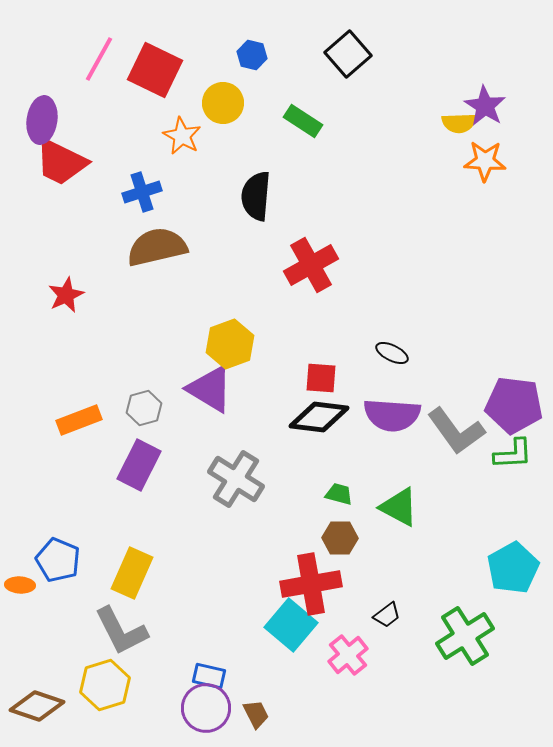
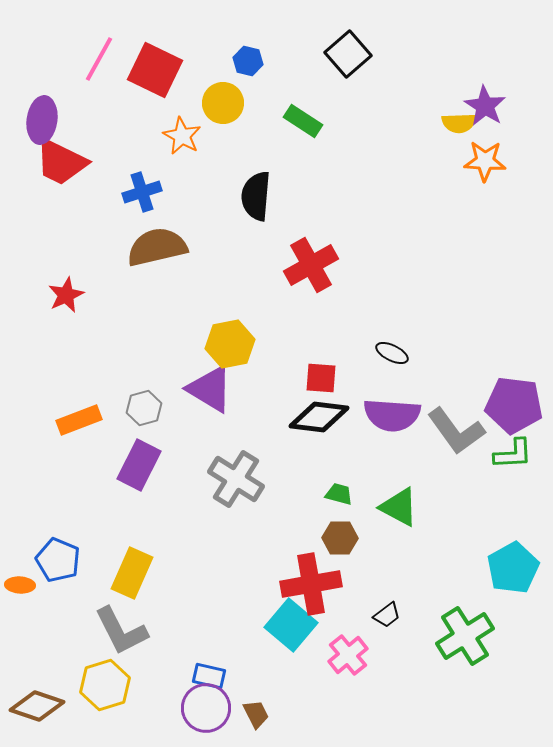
blue hexagon at (252, 55): moved 4 px left, 6 px down
yellow hexagon at (230, 344): rotated 9 degrees clockwise
